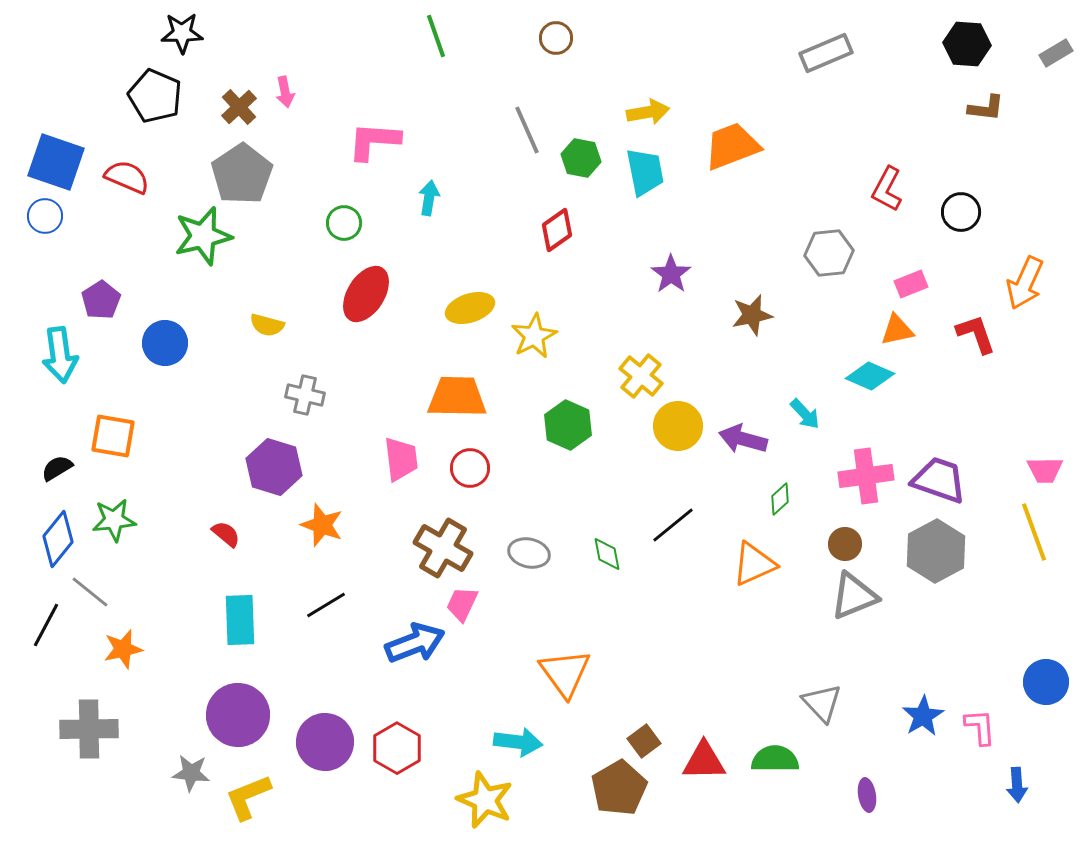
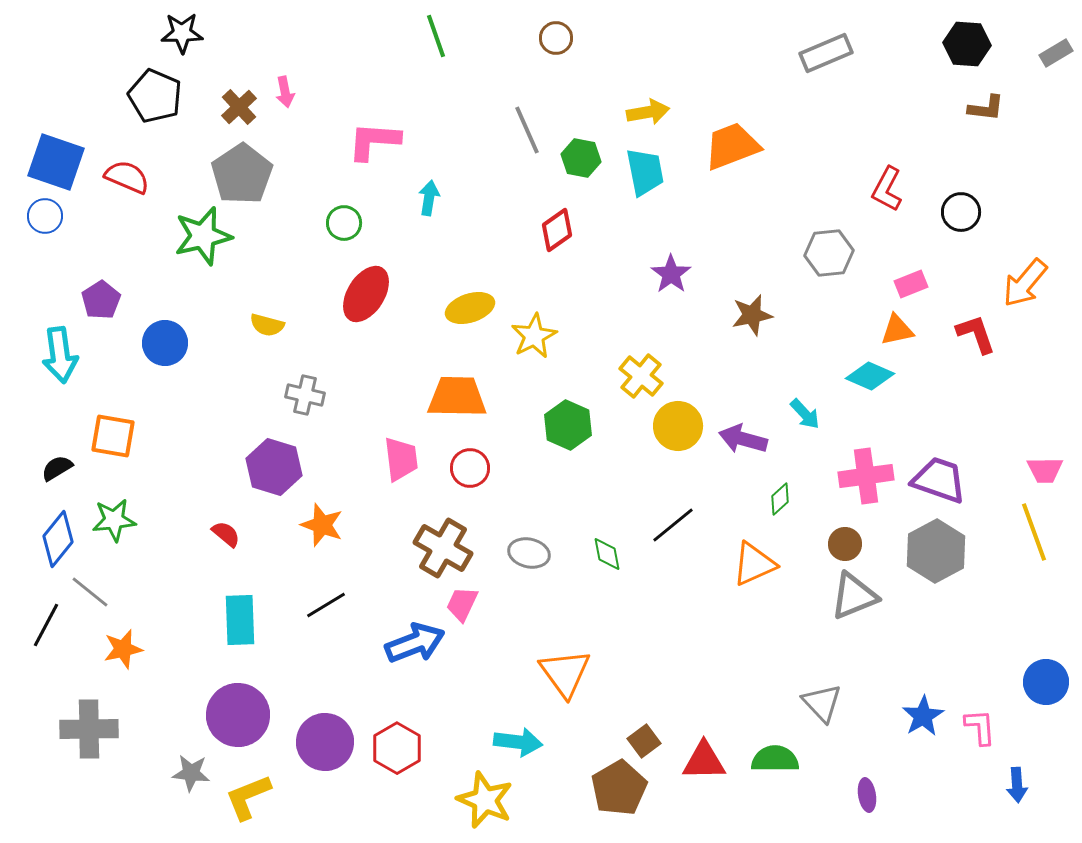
orange arrow at (1025, 283): rotated 16 degrees clockwise
